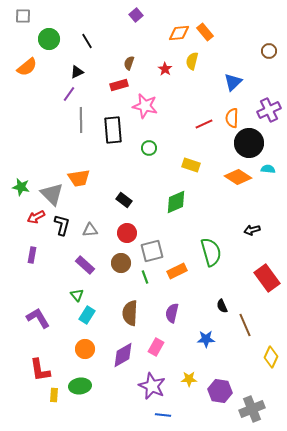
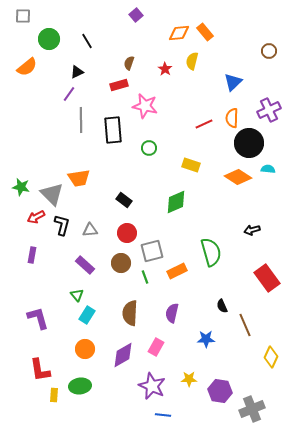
purple L-shape at (38, 318): rotated 15 degrees clockwise
